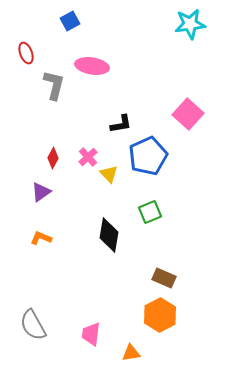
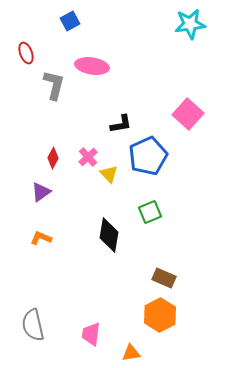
gray semicircle: rotated 16 degrees clockwise
